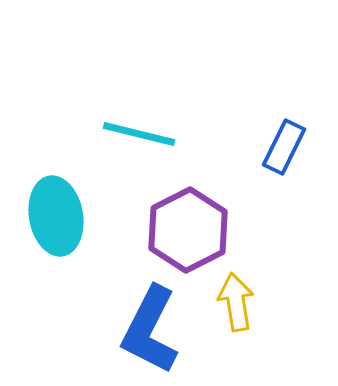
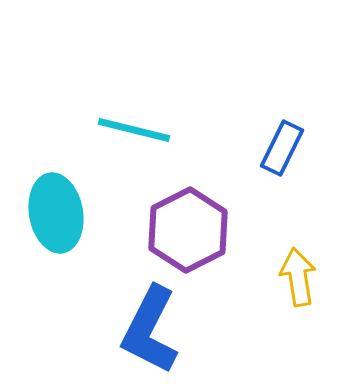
cyan line: moved 5 px left, 4 px up
blue rectangle: moved 2 px left, 1 px down
cyan ellipse: moved 3 px up
yellow arrow: moved 62 px right, 25 px up
